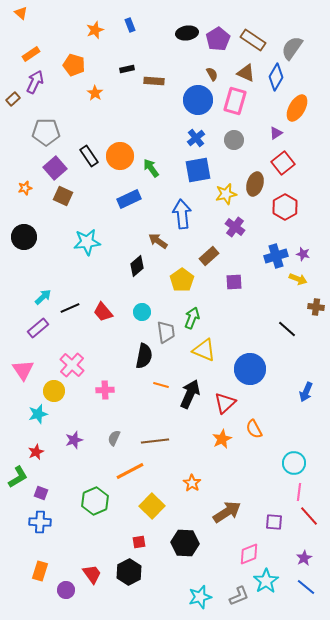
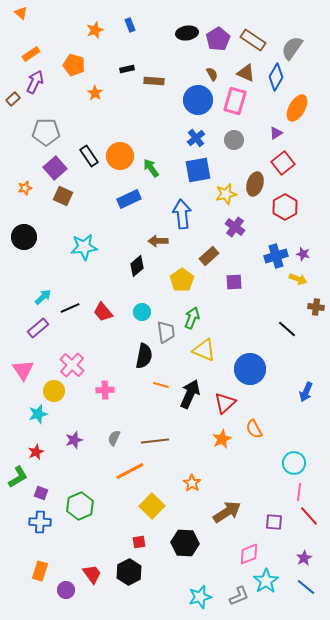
brown arrow at (158, 241): rotated 36 degrees counterclockwise
cyan star at (87, 242): moved 3 px left, 5 px down
green hexagon at (95, 501): moved 15 px left, 5 px down
